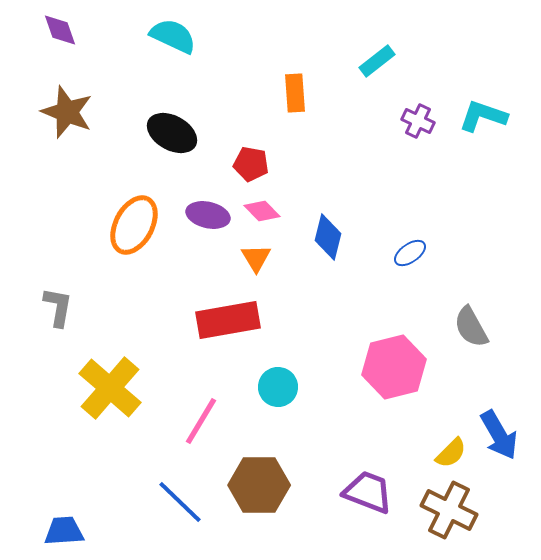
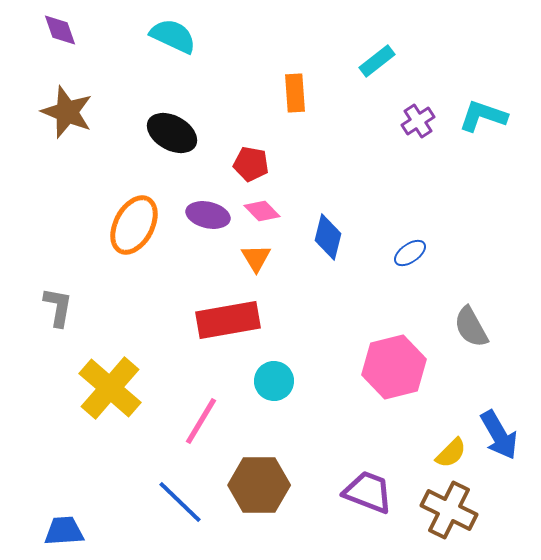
purple cross: rotated 32 degrees clockwise
cyan circle: moved 4 px left, 6 px up
